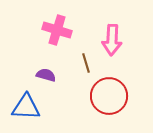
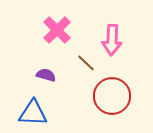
pink cross: rotated 28 degrees clockwise
brown line: rotated 30 degrees counterclockwise
red circle: moved 3 px right
blue triangle: moved 7 px right, 6 px down
